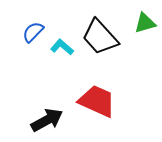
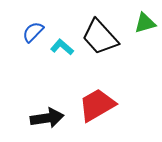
red trapezoid: moved 4 px down; rotated 54 degrees counterclockwise
black arrow: moved 2 px up; rotated 20 degrees clockwise
